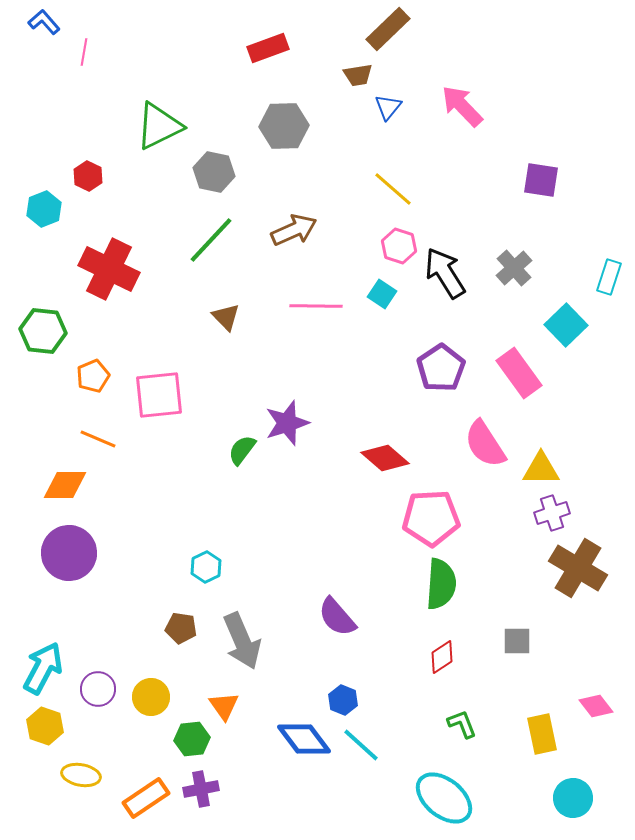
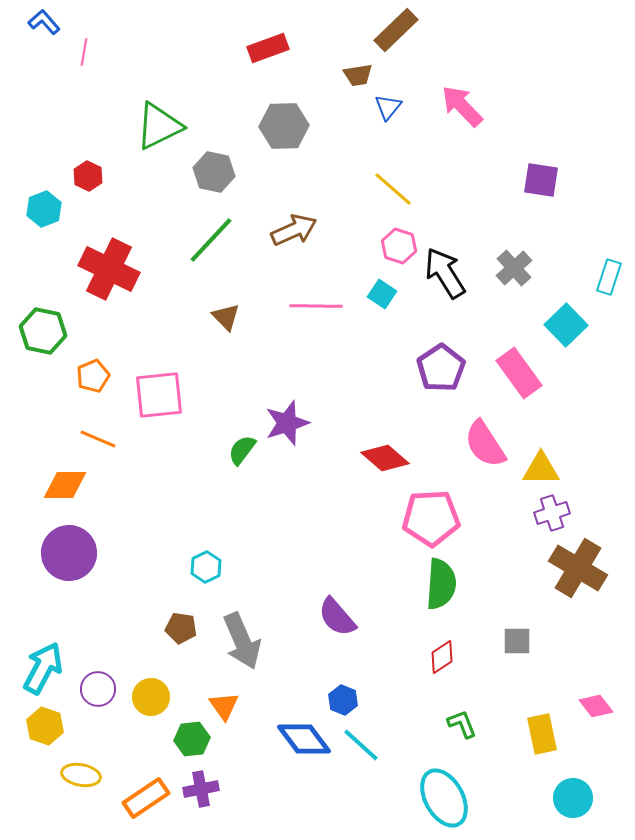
brown rectangle at (388, 29): moved 8 px right, 1 px down
green hexagon at (43, 331): rotated 6 degrees clockwise
cyan ellipse at (444, 798): rotated 22 degrees clockwise
